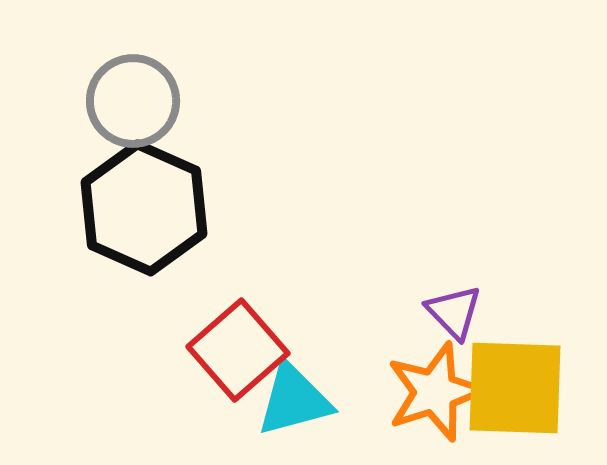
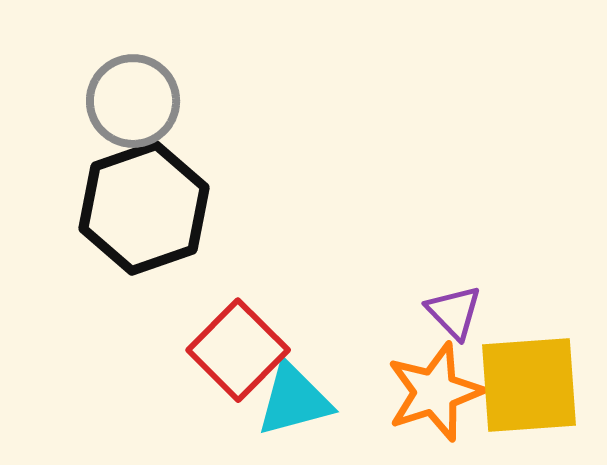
black hexagon: rotated 17 degrees clockwise
red square: rotated 4 degrees counterclockwise
yellow square: moved 14 px right, 3 px up; rotated 6 degrees counterclockwise
